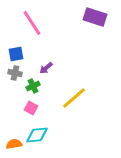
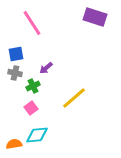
pink square: rotated 24 degrees clockwise
